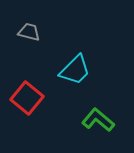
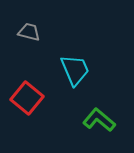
cyan trapezoid: rotated 68 degrees counterclockwise
green L-shape: moved 1 px right
